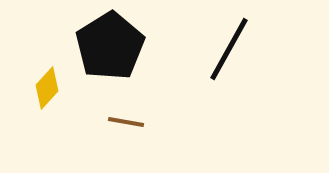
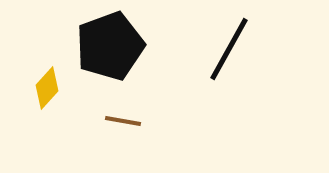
black pentagon: rotated 12 degrees clockwise
brown line: moved 3 px left, 1 px up
